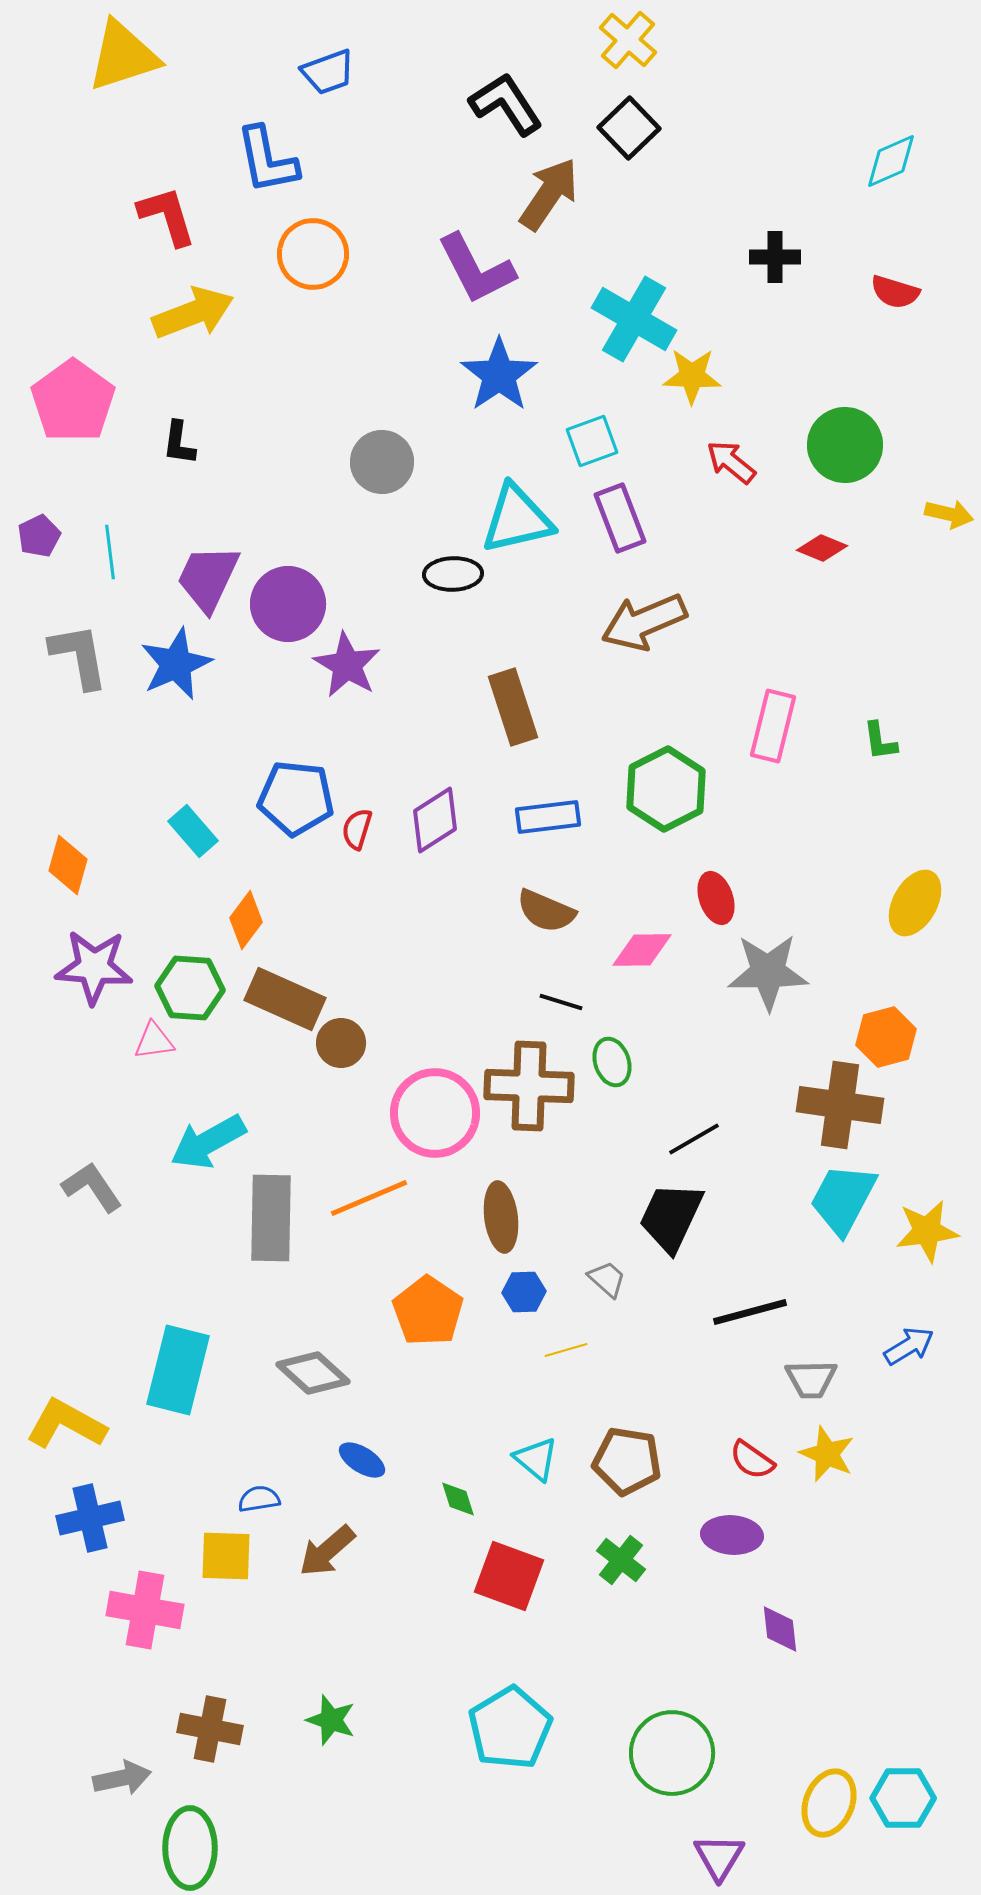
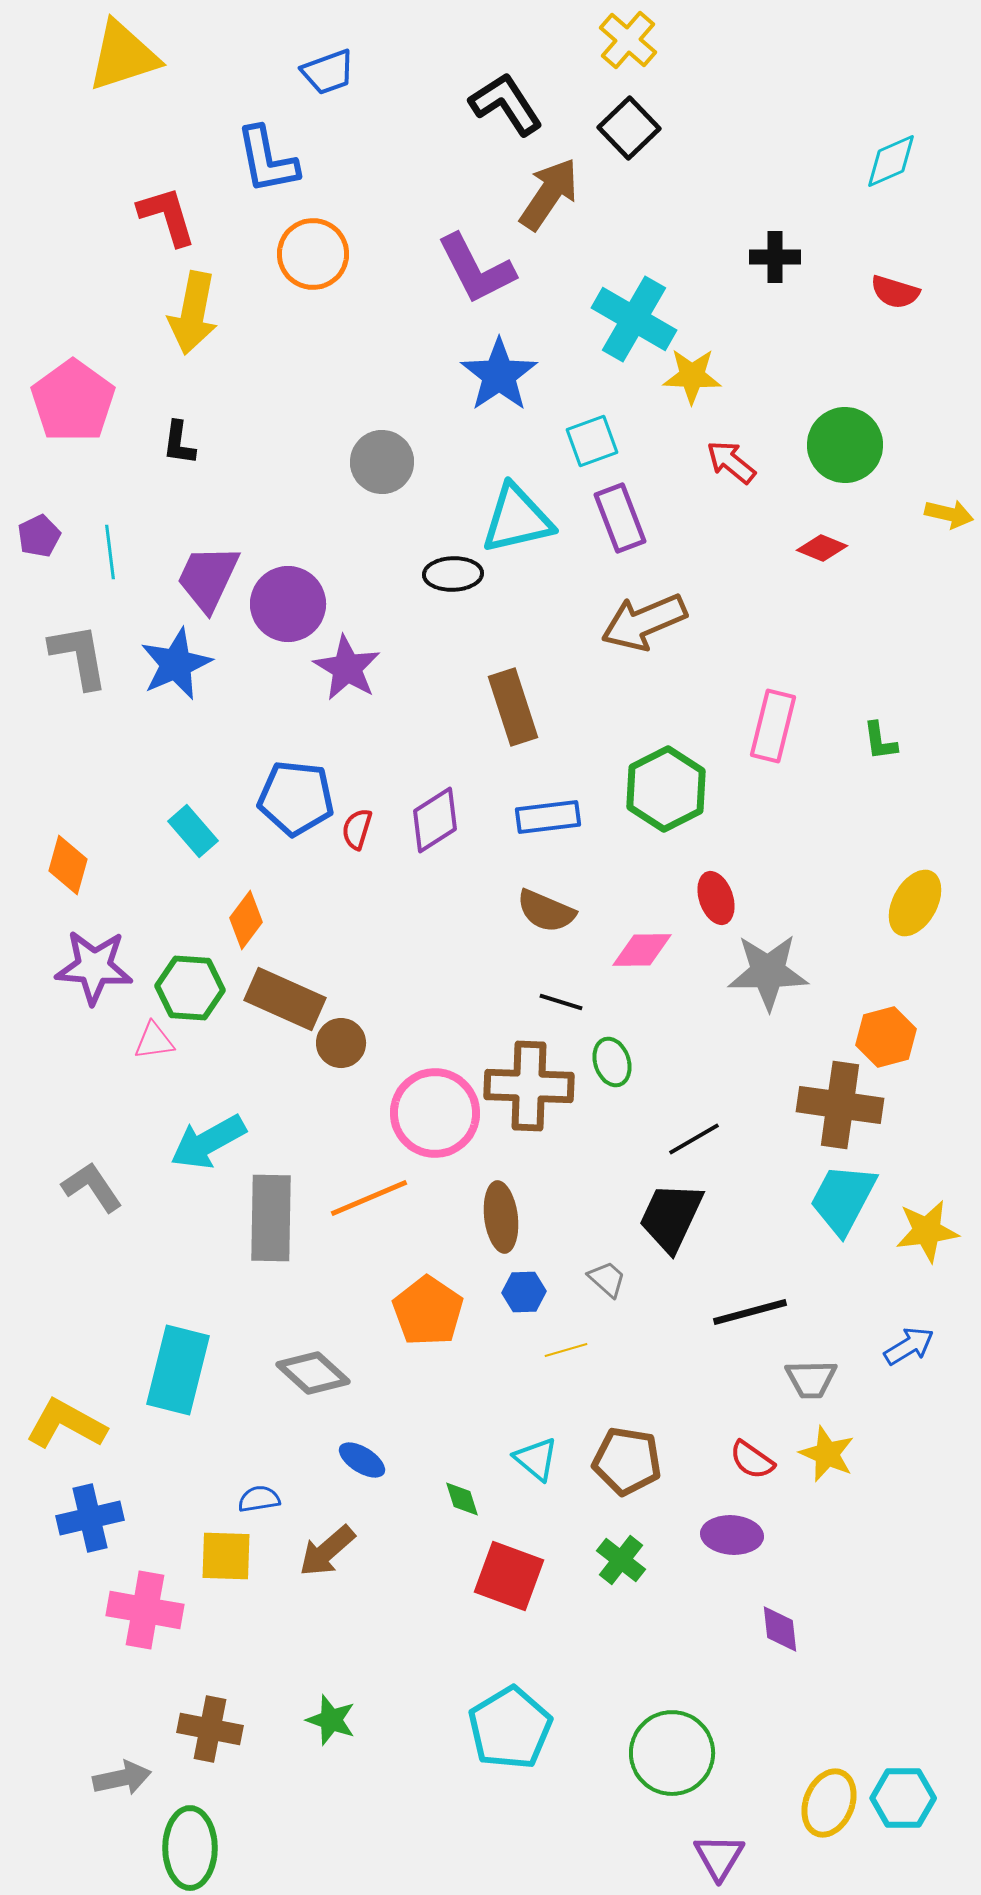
yellow arrow at (193, 313): rotated 122 degrees clockwise
purple star at (347, 665): moved 3 px down
green diamond at (458, 1499): moved 4 px right
